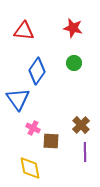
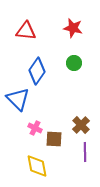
red triangle: moved 2 px right
blue triangle: rotated 10 degrees counterclockwise
pink cross: moved 2 px right
brown square: moved 3 px right, 2 px up
yellow diamond: moved 7 px right, 2 px up
